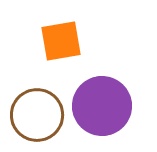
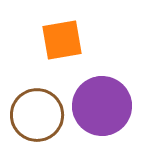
orange square: moved 1 px right, 1 px up
